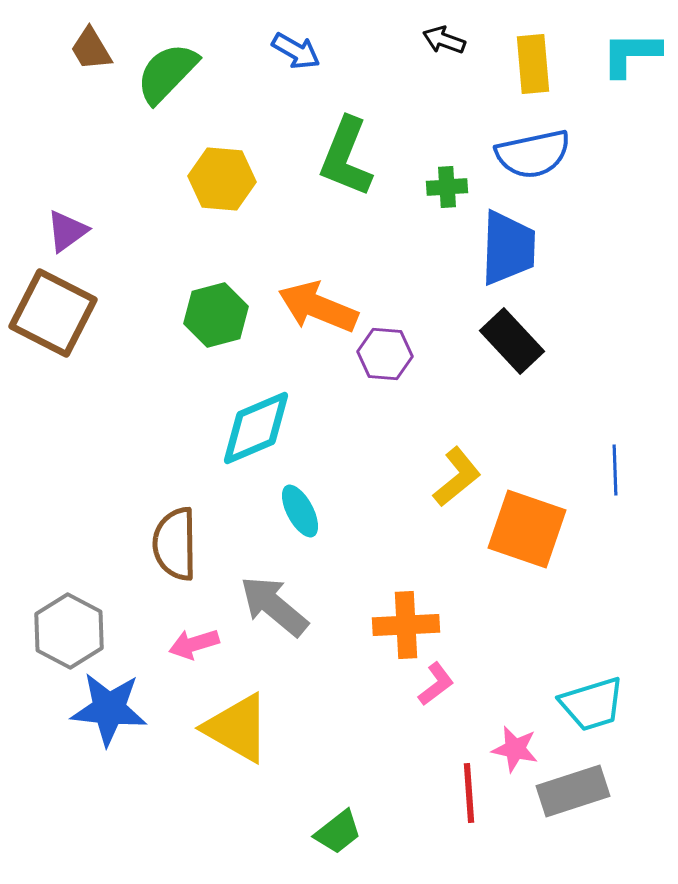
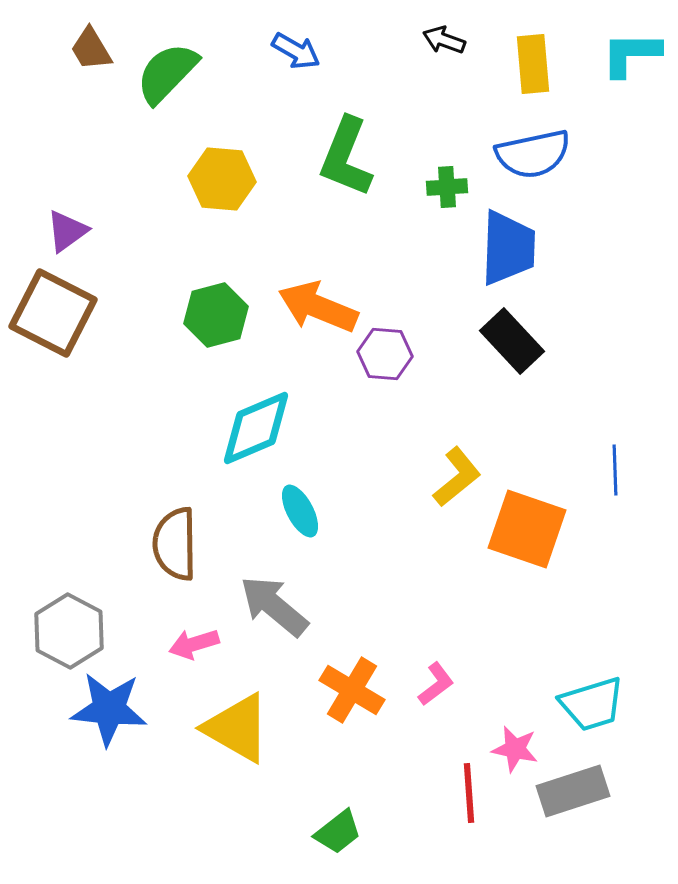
orange cross: moved 54 px left, 65 px down; rotated 34 degrees clockwise
